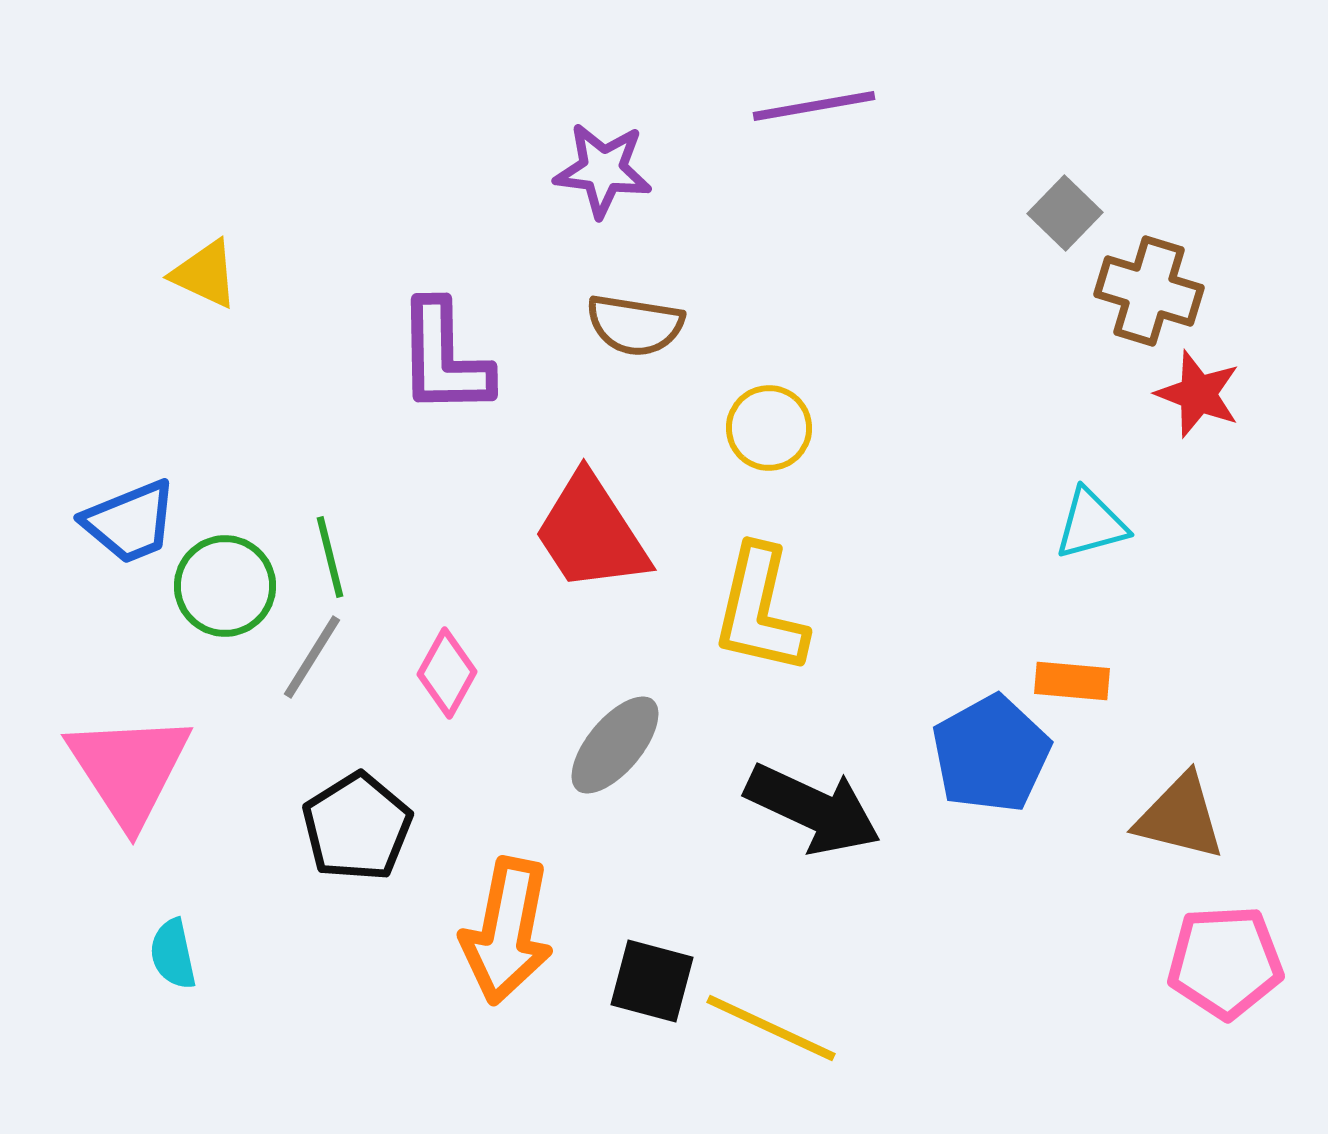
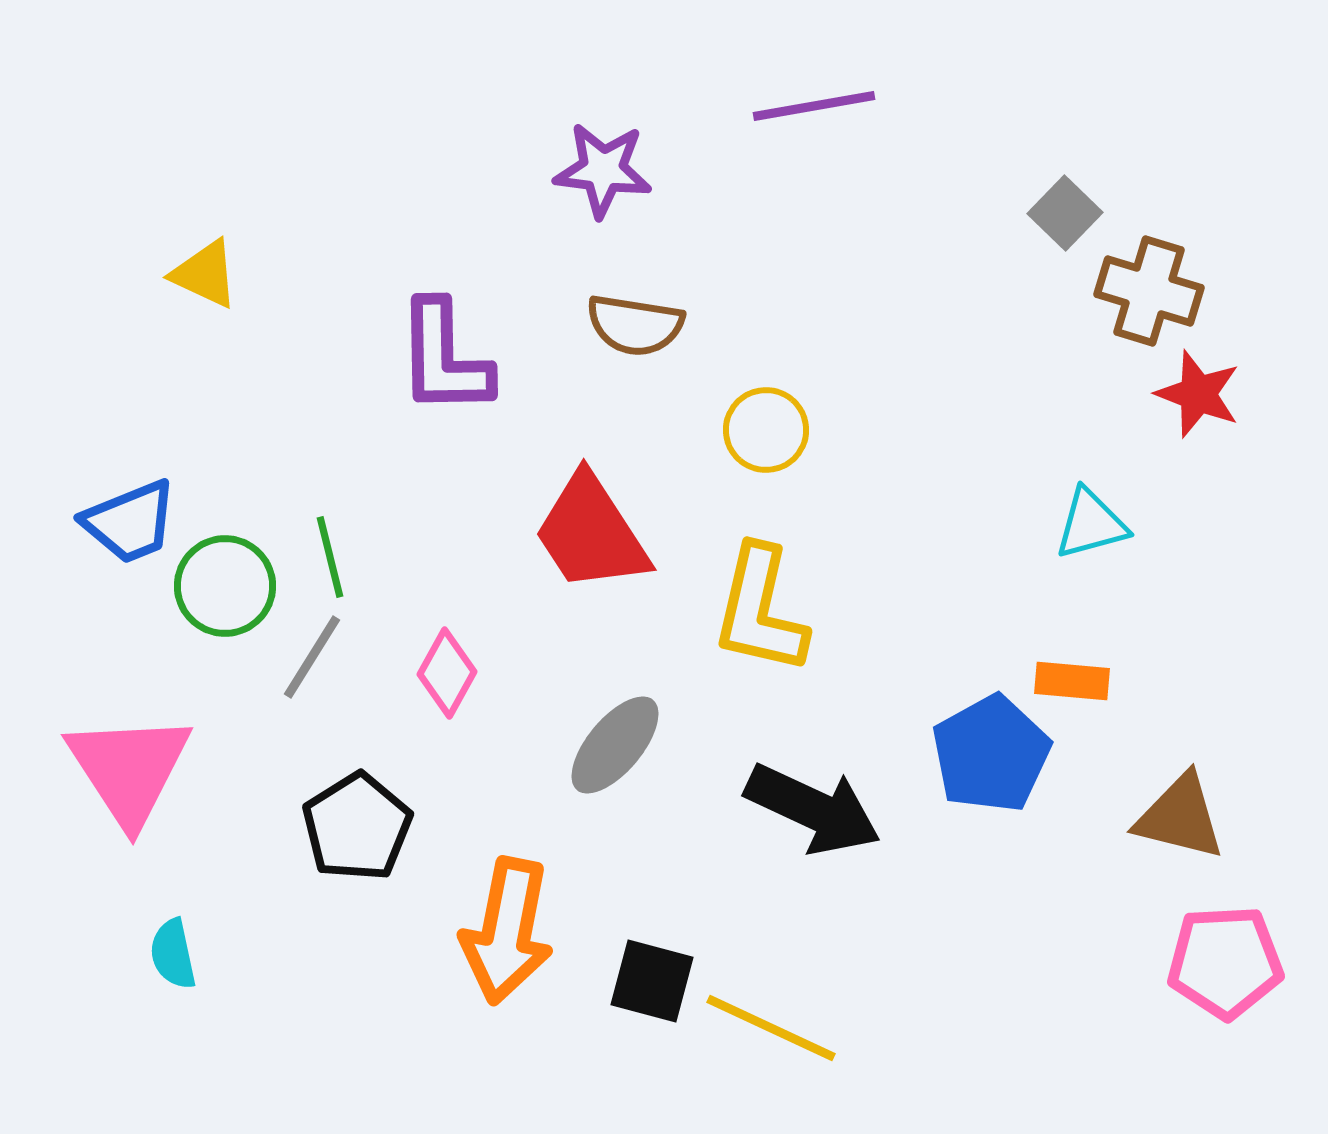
yellow circle: moved 3 px left, 2 px down
